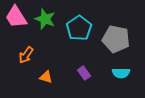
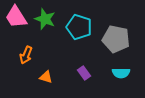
cyan pentagon: moved 1 px up; rotated 20 degrees counterclockwise
orange arrow: rotated 12 degrees counterclockwise
